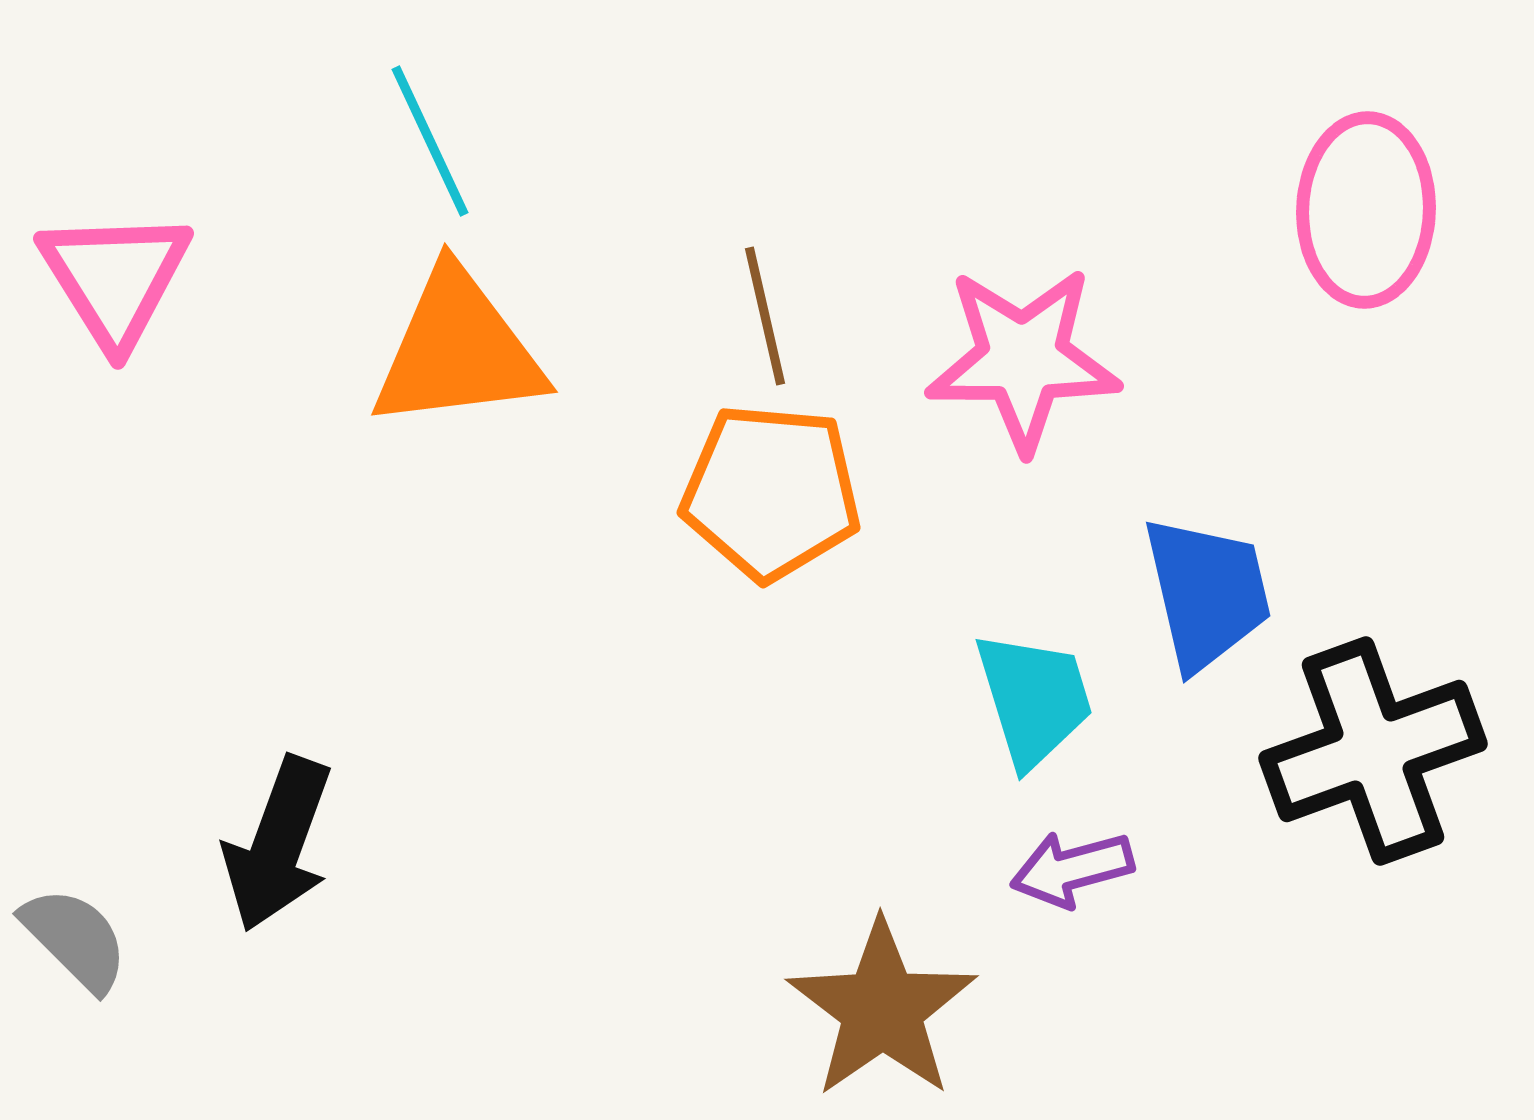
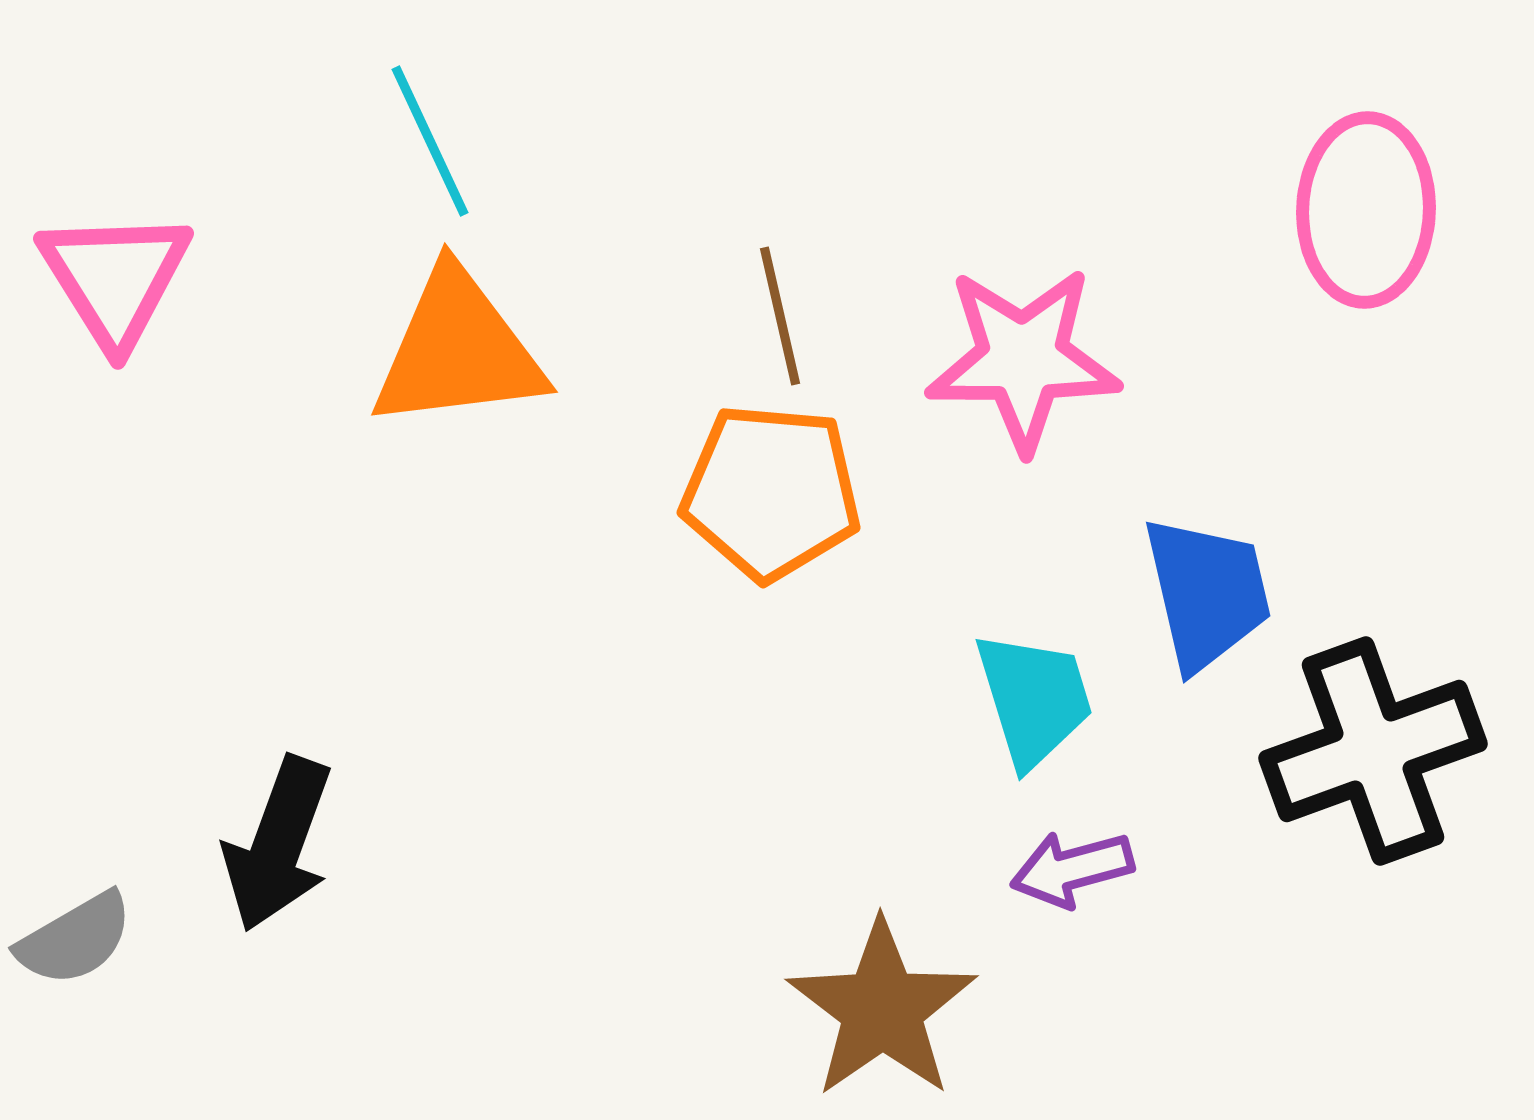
brown line: moved 15 px right
gray semicircle: rotated 105 degrees clockwise
